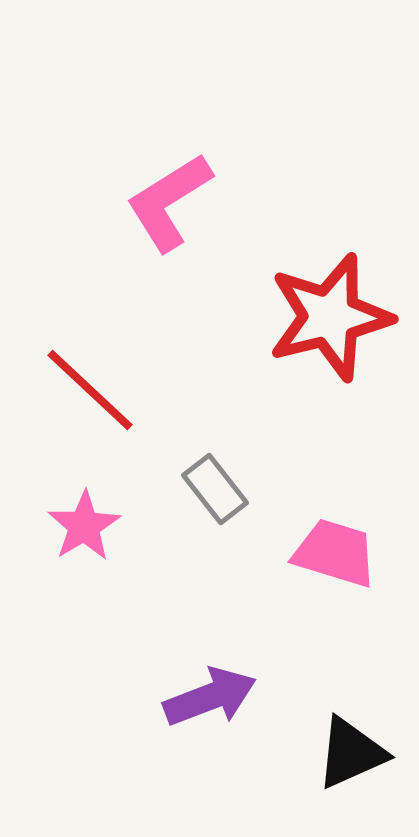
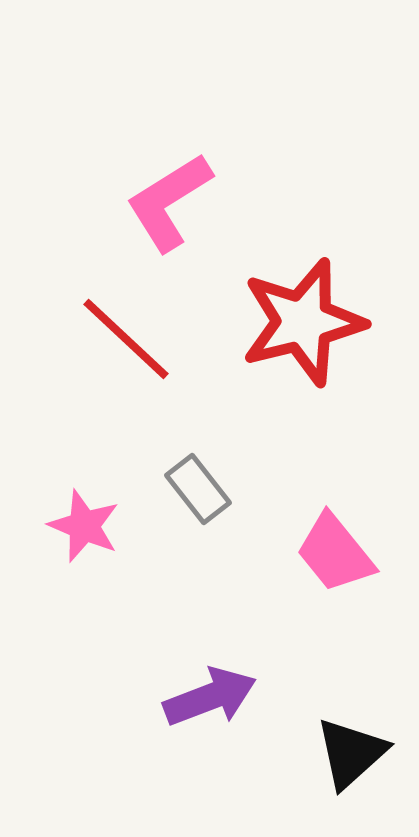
red star: moved 27 px left, 5 px down
red line: moved 36 px right, 51 px up
gray rectangle: moved 17 px left
pink star: rotated 18 degrees counterclockwise
pink trapezoid: rotated 146 degrees counterclockwise
black triangle: rotated 18 degrees counterclockwise
